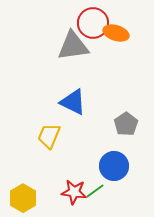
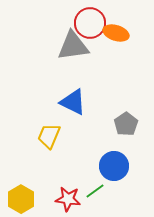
red circle: moved 3 px left
red star: moved 6 px left, 7 px down
yellow hexagon: moved 2 px left, 1 px down
